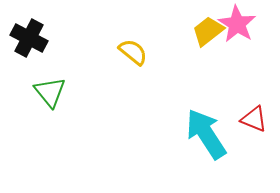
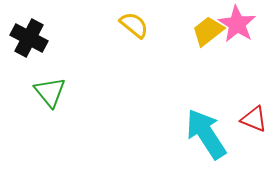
yellow semicircle: moved 1 px right, 27 px up
